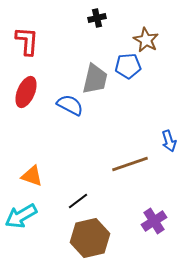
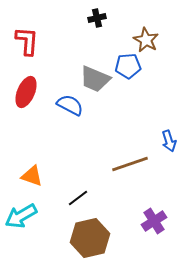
gray trapezoid: rotated 100 degrees clockwise
black line: moved 3 px up
